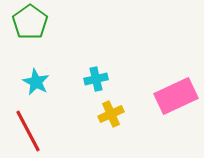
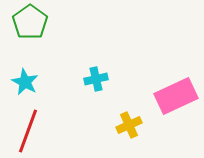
cyan star: moved 11 px left
yellow cross: moved 18 px right, 11 px down
red line: rotated 48 degrees clockwise
